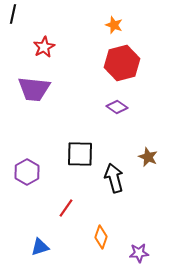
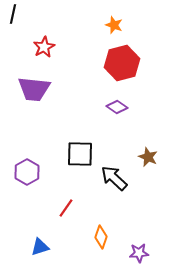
black arrow: rotated 32 degrees counterclockwise
